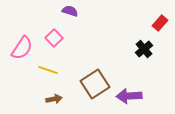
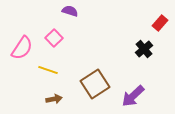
purple arrow: moved 4 px right; rotated 40 degrees counterclockwise
